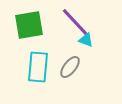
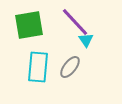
cyan triangle: rotated 35 degrees clockwise
